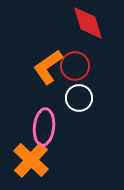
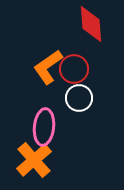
red diamond: moved 3 px right, 1 px down; rotated 12 degrees clockwise
red circle: moved 1 px left, 3 px down
orange cross: moved 3 px right; rotated 6 degrees clockwise
